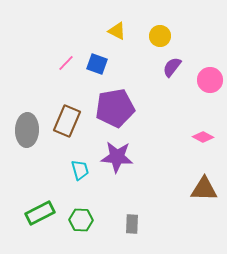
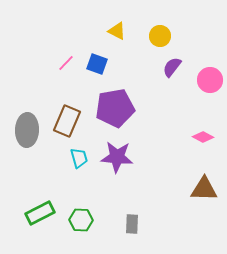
cyan trapezoid: moved 1 px left, 12 px up
